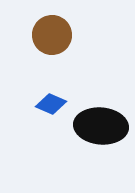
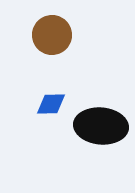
blue diamond: rotated 24 degrees counterclockwise
